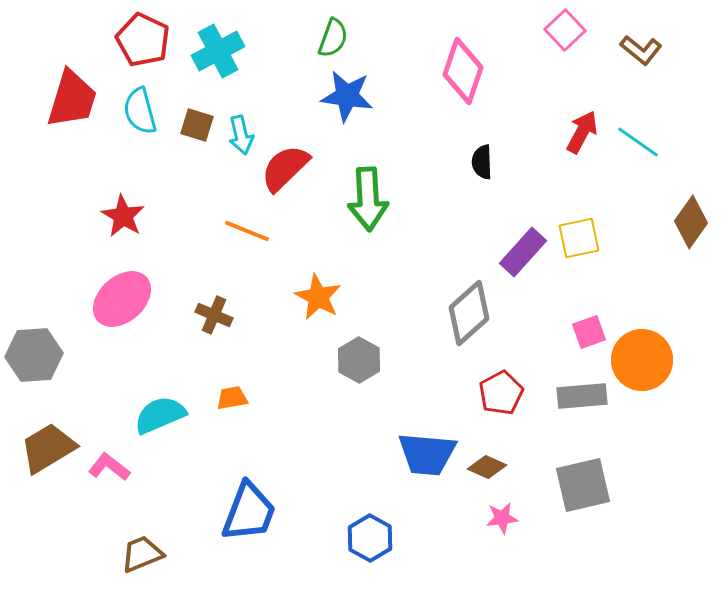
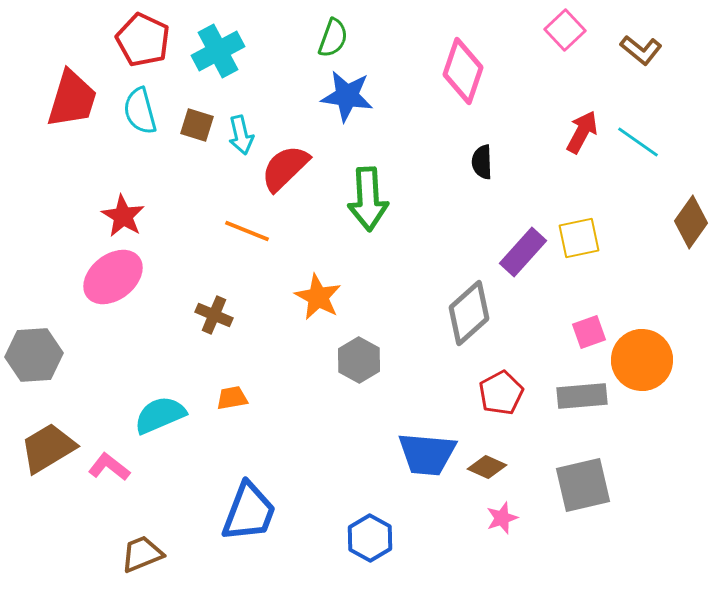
pink ellipse at (122, 299): moved 9 px left, 22 px up; rotated 4 degrees clockwise
pink star at (502, 518): rotated 12 degrees counterclockwise
